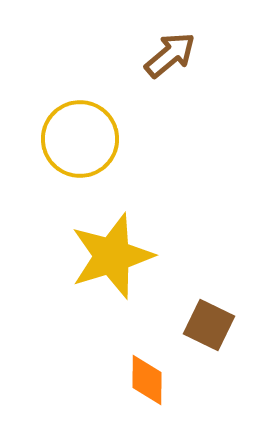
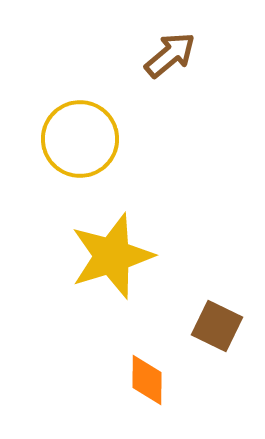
brown square: moved 8 px right, 1 px down
